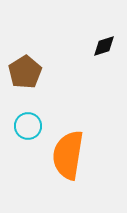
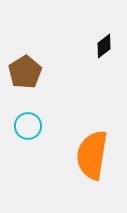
black diamond: rotated 20 degrees counterclockwise
orange semicircle: moved 24 px right
